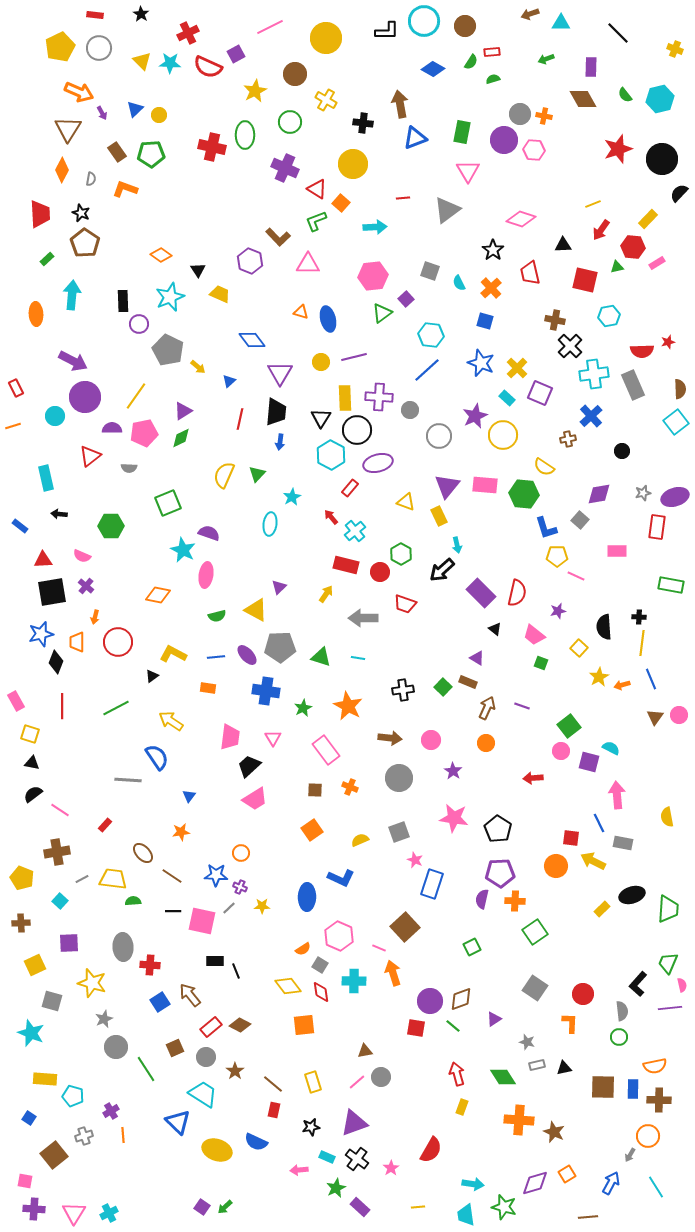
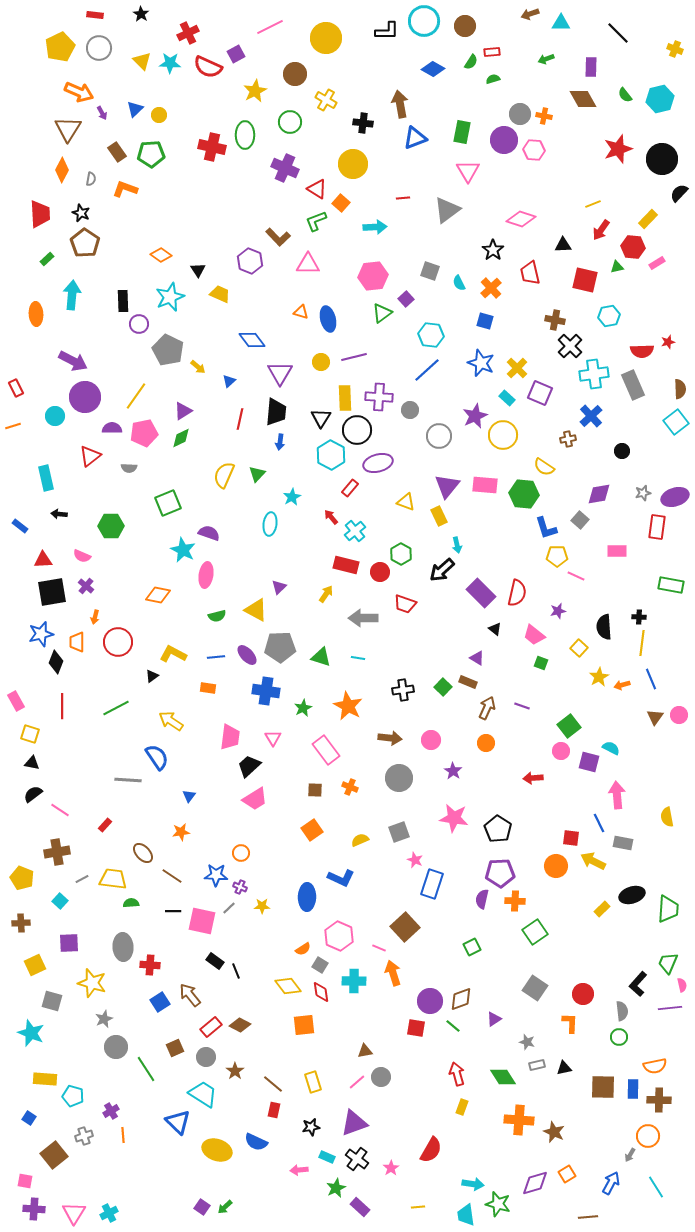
green semicircle at (133, 901): moved 2 px left, 2 px down
black rectangle at (215, 961): rotated 36 degrees clockwise
green star at (504, 1207): moved 6 px left, 3 px up
